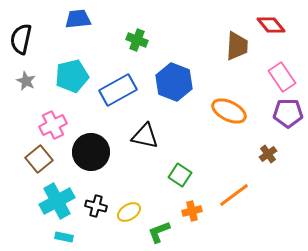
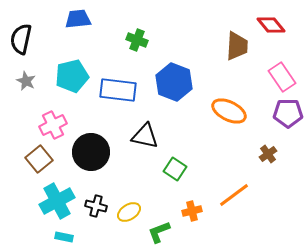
blue rectangle: rotated 36 degrees clockwise
green square: moved 5 px left, 6 px up
